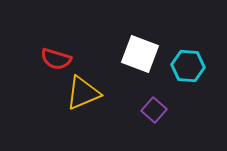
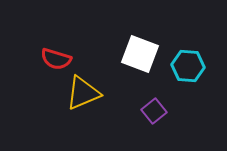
purple square: moved 1 px down; rotated 10 degrees clockwise
